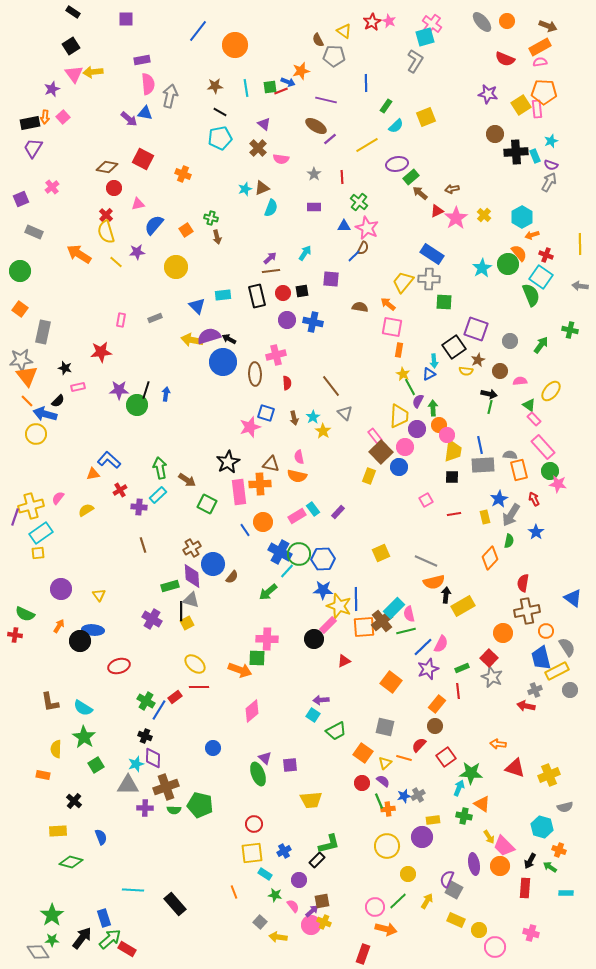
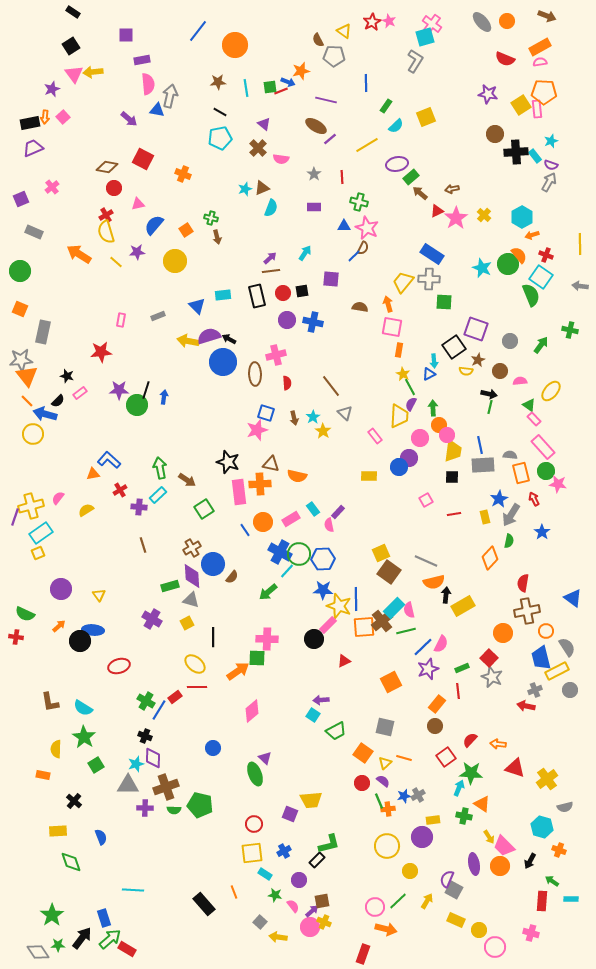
purple square at (126, 19): moved 16 px down
brown arrow at (548, 26): moved 1 px left, 10 px up
brown star at (215, 86): moved 3 px right, 4 px up
blue triangle at (145, 113): moved 12 px right, 3 px up
purple trapezoid at (33, 148): rotated 35 degrees clockwise
cyan rectangle at (535, 156): rotated 16 degrees counterclockwise
green cross at (359, 202): rotated 24 degrees counterclockwise
red cross at (106, 215): rotated 16 degrees clockwise
orange semicircle at (519, 253): moved 2 px down
yellow circle at (176, 267): moved 1 px left, 6 px up
cyan star at (482, 268): rotated 18 degrees counterclockwise
orange arrow at (388, 304): rotated 35 degrees clockwise
orange square at (20, 309): rotated 14 degrees counterclockwise
gray rectangle at (155, 318): moved 3 px right, 2 px up
yellow arrow at (192, 340): moved 4 px left, 1 px down
black star at (65, 368): moved 2 px right, 8 px down
pink rectangle at (78, 387): moved 2 px right, 6 px down; rotated 24 degrees counterclockwise
blue arrow at (166, 394): moved 2 px left, 3 px down
purple semicircle at (418, 401): moved 7 px left, 3 px down
pink star at (250, 427): moved 7 px right, 3 px down
purple circle at (417, 429): moved 8 px left, 29 px down
yellow circle at (36, 434): moved 3 px left
pink circle at (405, 447): moved 15 px right, 9 px up
brown square at (381, 452): moved 8 px right, 120 px down; rotated 10 degrees counterclockwise
pink semicircle at (299, 457): moved 30 px right, 68 px down
black star at (228, 462): rotated 25 degrees counterclockwise
orange rectangle at (519, 470): moved 2 px right, 3 px down
green circle at (550, 471): moved 4 px left
yellow rectangle at (369, 476): rotated 70 degrees clockwise
green square at (207, 504): moved 3 px left, 5 px down; rotated 30 degrees clockwise
pink rectangle at (297, 516): moved 6 px left, 3 px down
blue star at (536, 532): moved 6 px right
yellow square at (38, 553): rotated 16 degrees counterclockwise
black line at (181, 611): moved 32 px right, 26 px down
pink semicircle at (409, 614): moved 4 px up
orange arrow at (59, 626): rotated 16 degrees clockwise
red cross at (15, 635): moved 1 px right, 2 px down
orange arrow at (240, 670): moved 2 px left, 1 px down; rotated 55 degrees counterclockwise
orange square at (391, 682): rotated 25 degrees clockwise
red line at (199, 687): moved 2 px left
red semicircle at (419, 745): moved 51 px right, 5 px up
purple square at (290, 765): moved 49 px down; rotated 28 degrees clockwise
green ellipse at (258, 774): moved 3 px left
yellow cross at (549, 775): moved 2 px left, 4 px down; rotated 15 degrees counterclockwise
green diamond at (71, 862): rotated 55 degrees clockwise
green arrow at (550, 867): moved 2 px right, 14 px down
yellow circle at (408, 874): moved 2 px right, 3 px up
red rectangle at (525, 888): moved 17 px right, 13 px down
cyan rectangle at (566, 893): moved 5 px right, 6 px down
black rectangle at (175, 904): moved 29 px right
pink circle at (311, 925): moved 1 px left, 2 px down
green star at (52, 940): moved 6 px right, 5 px down
